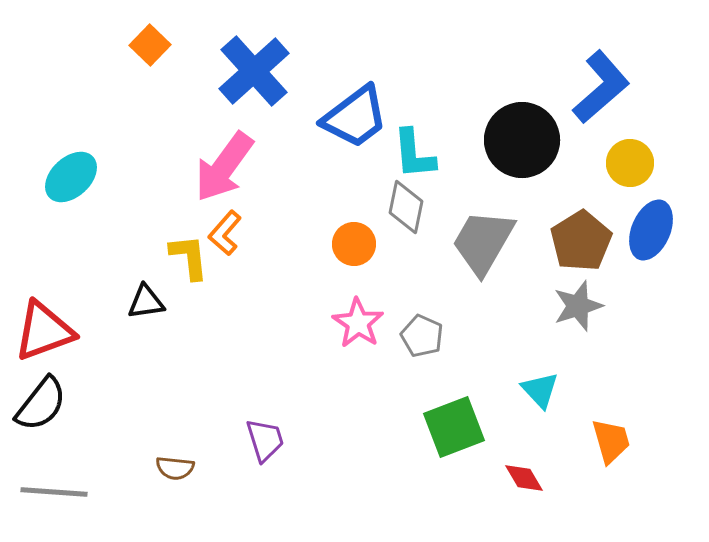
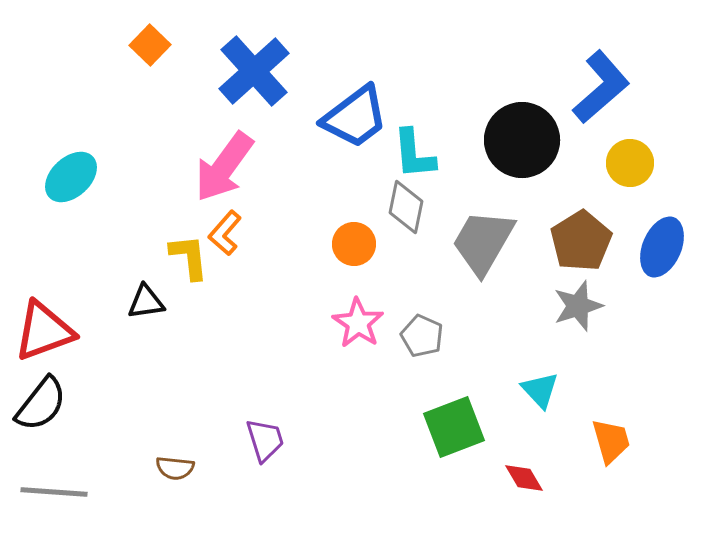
blue ellipse: moved 11 px right, 17 px down
